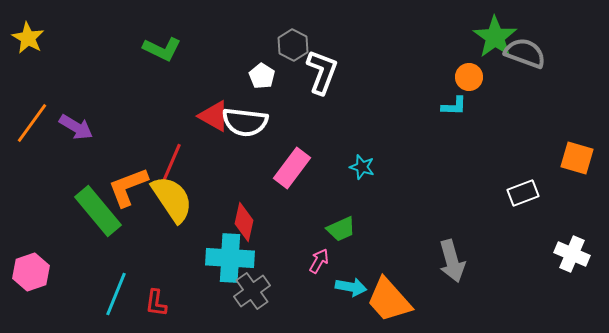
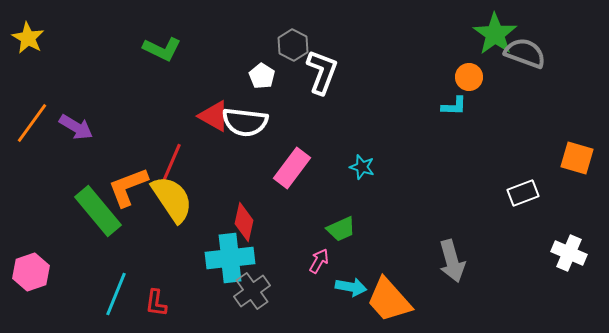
green star: moved 3 px up
white cross: moved 3 px left, 1 px up
cyan cross: rotated 9 degrees counterclockwise
